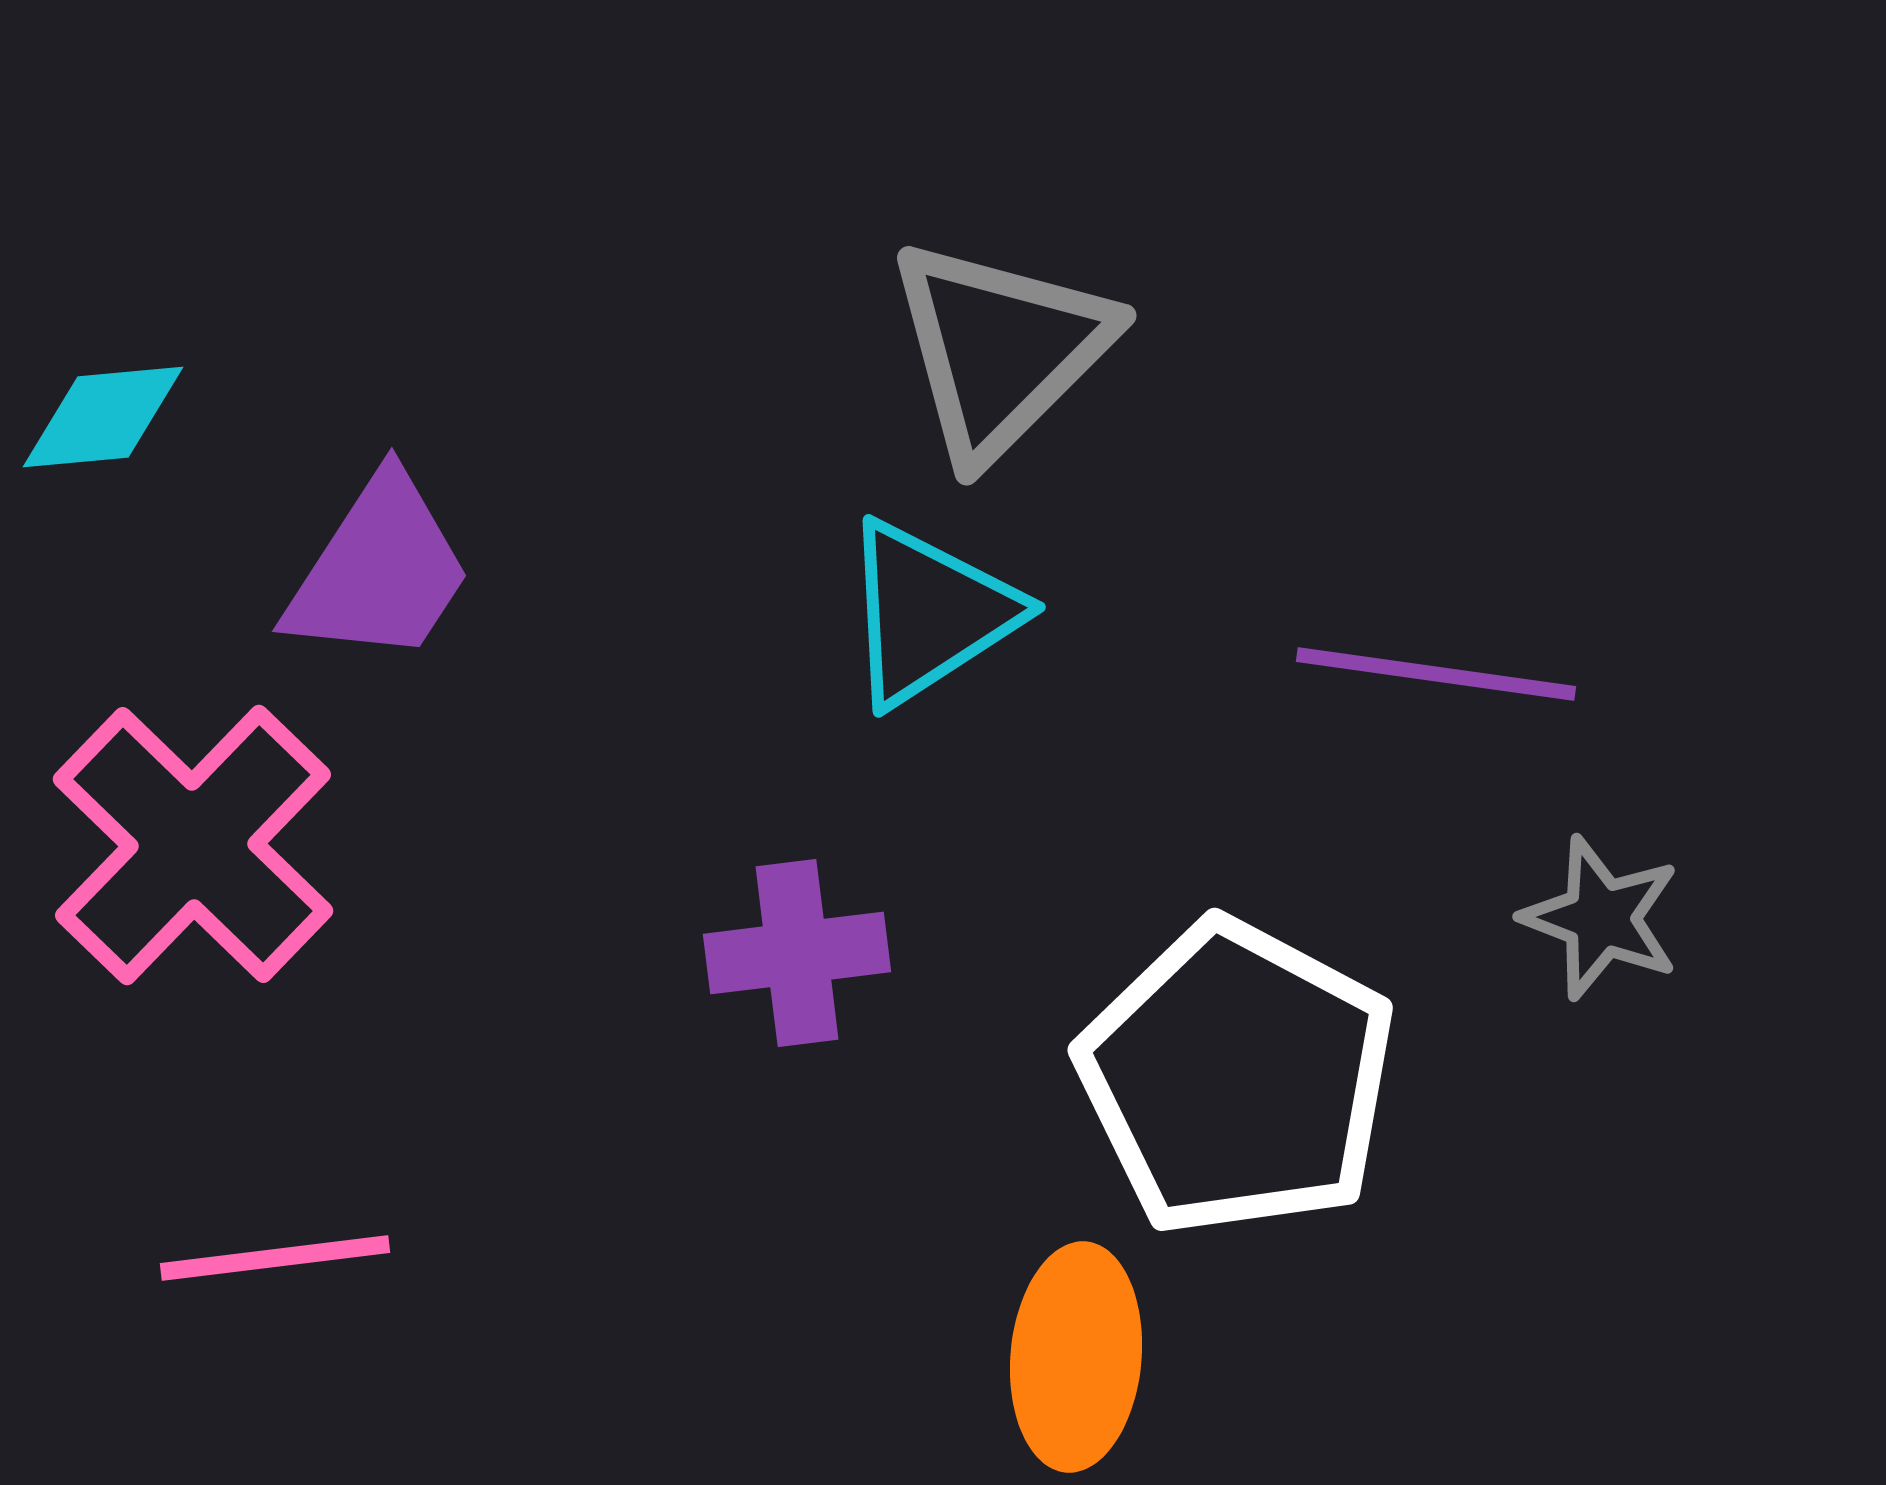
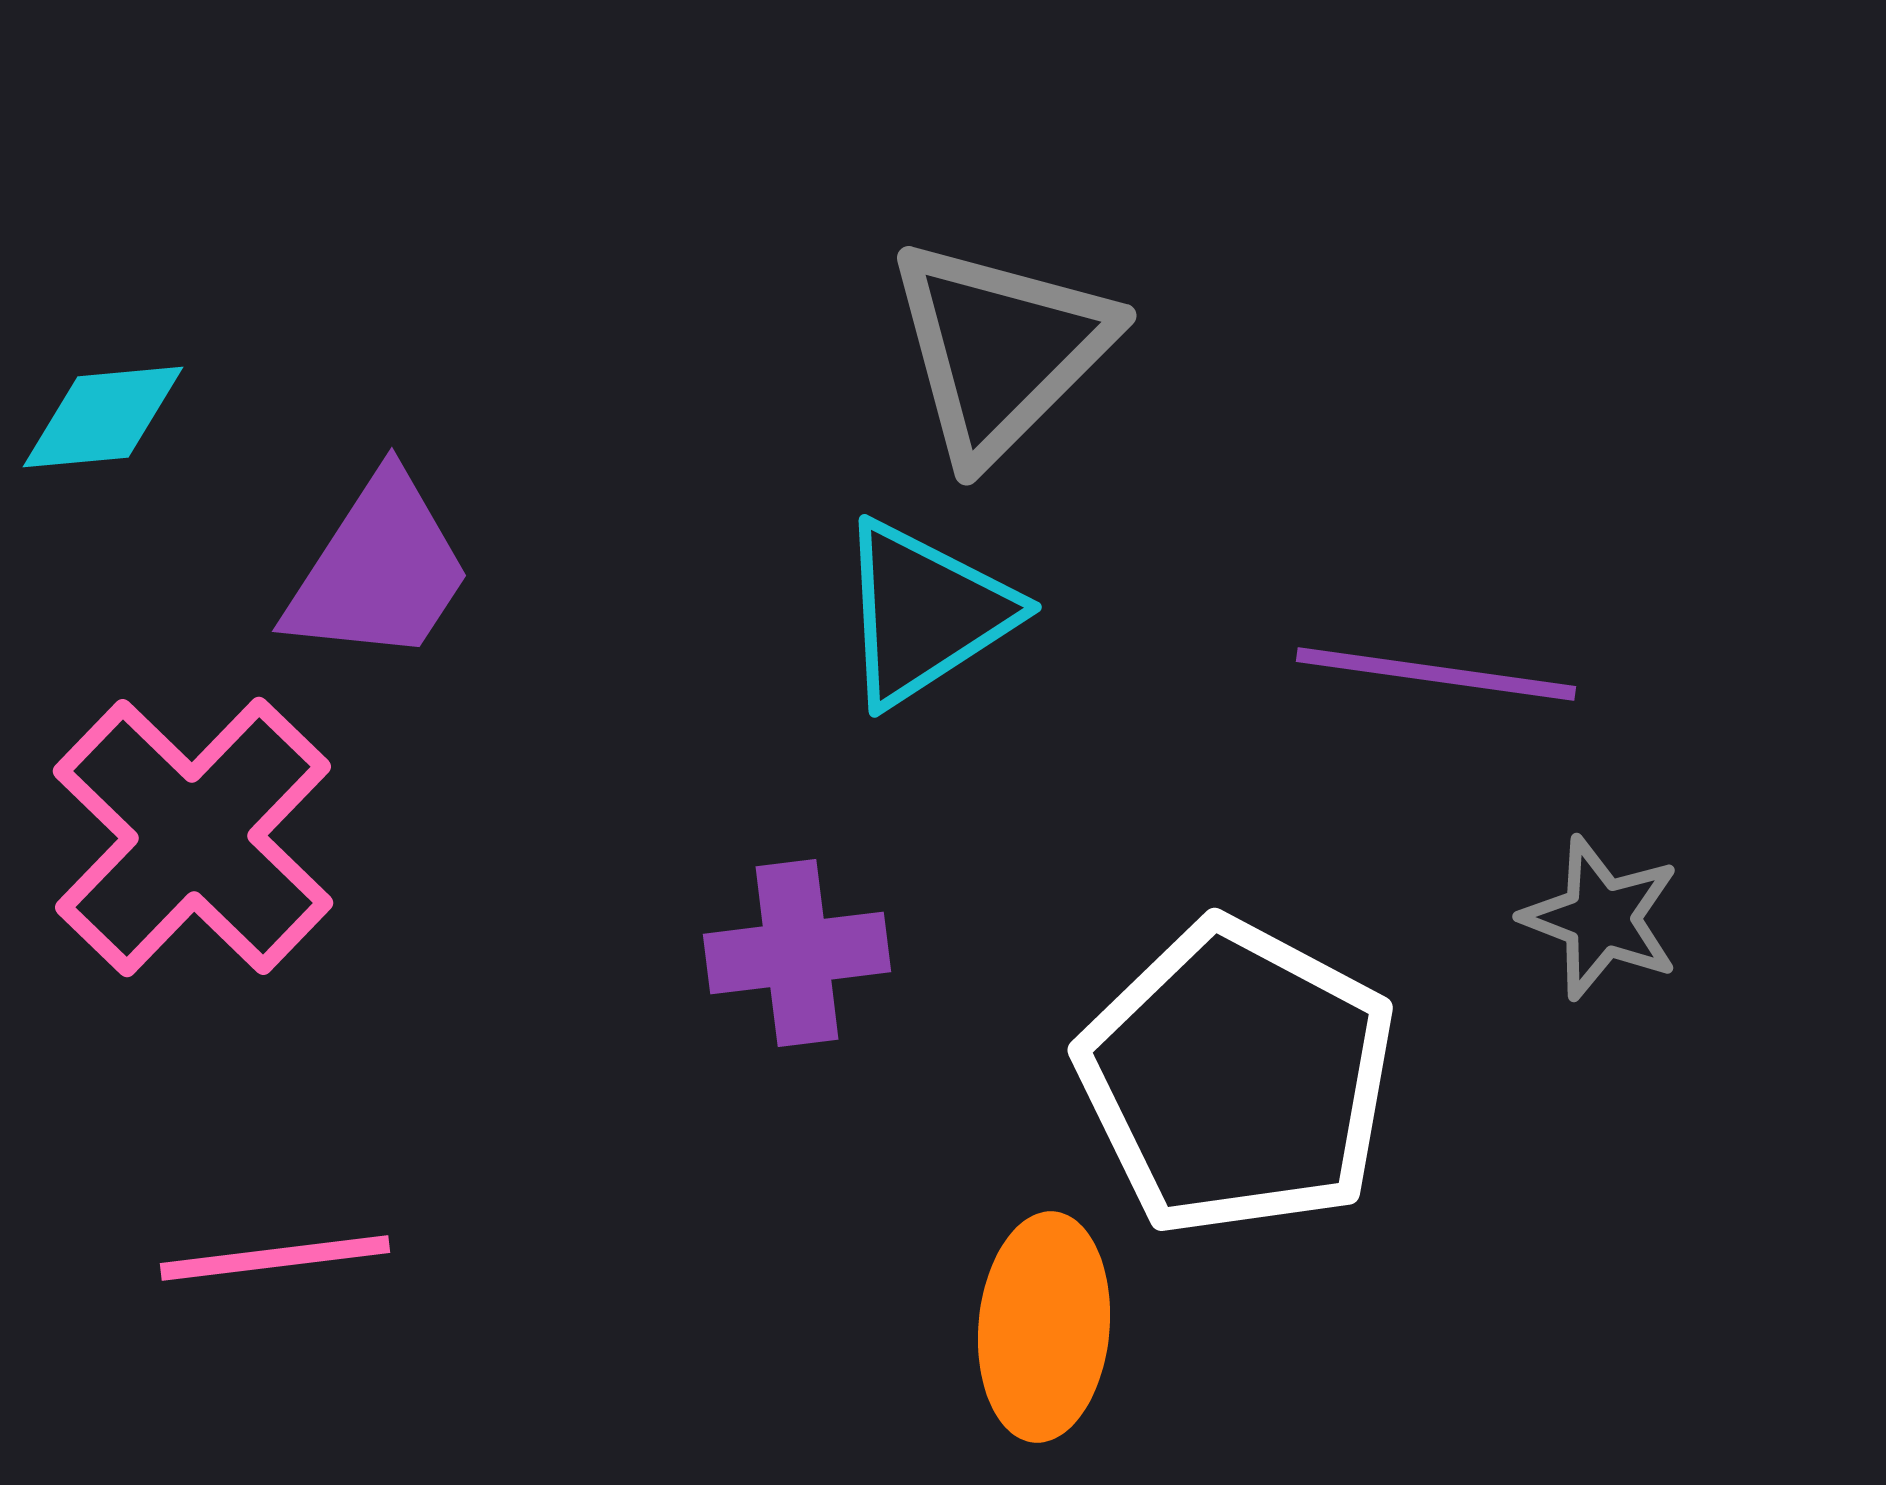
cyan triangle: moved 4 px left
pink cross: moved 8 px up
orange ellipse: moved 32 px left, 30 px up
